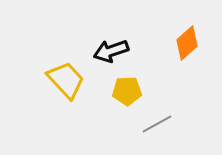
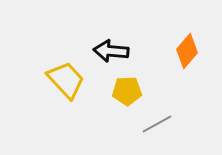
orange diamond: moved 8 px down; rotated 8 degrees counterclockwise
black arrow: rotated 24 degrees clockwise
